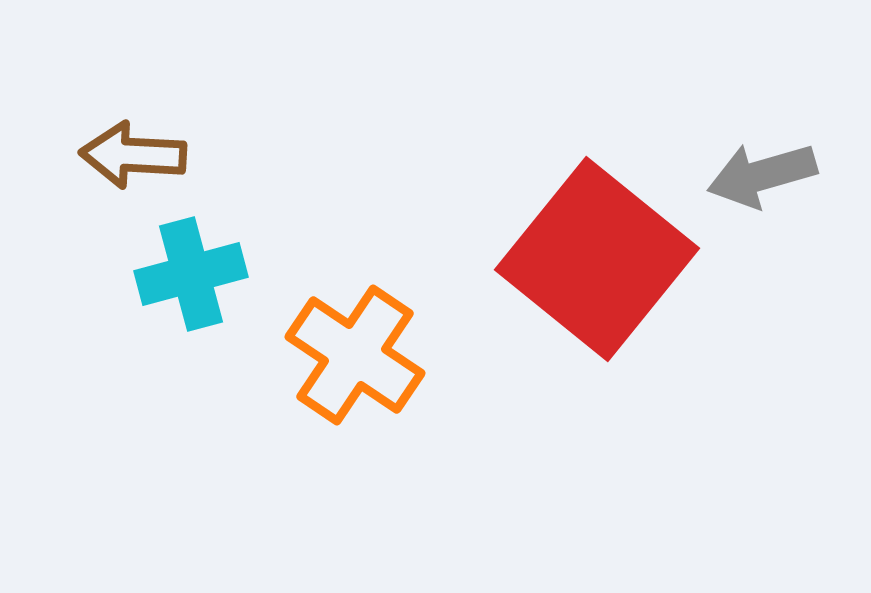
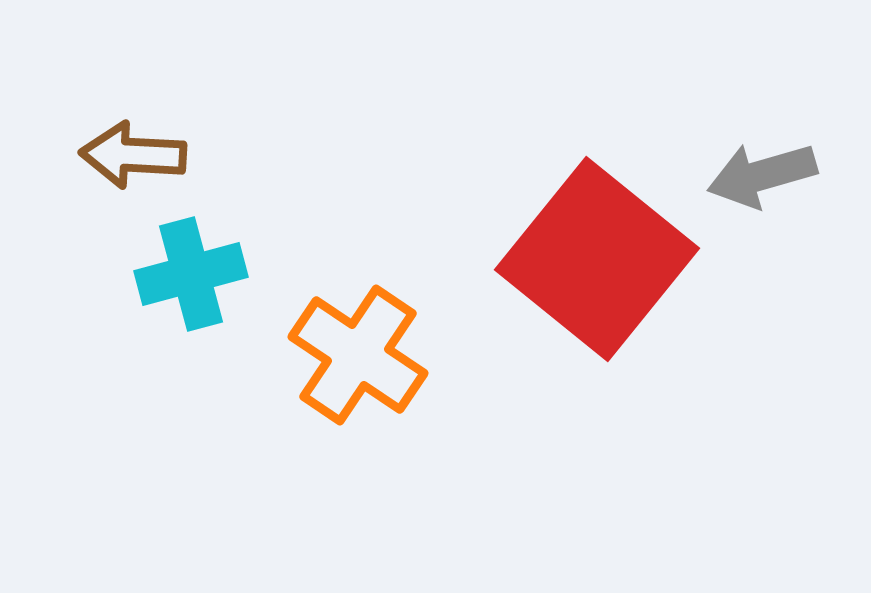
orange cross: moved 3 px right
